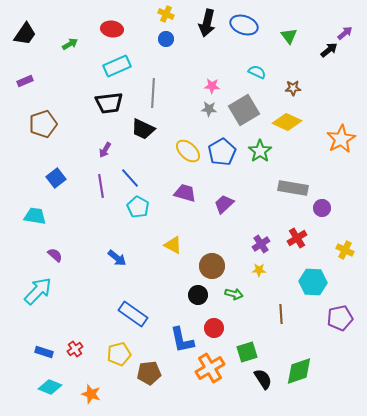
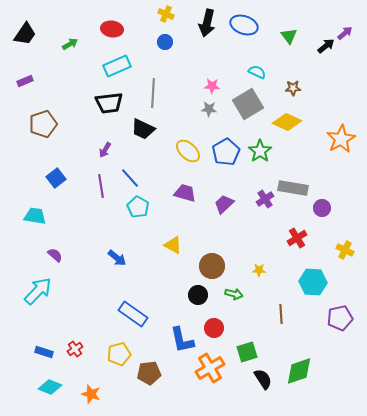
blue circle at (166, 39): moved 1 px left, 3 px down
black arrow at (329, 50): moved 3 px left, 4 px up
gray square at (244, 110): moved 4 px right, 6 px up
blue pentagon at (222, 152): moved 4 px right
purple cross at (261, 244): moved 4 px right, 45 px up
